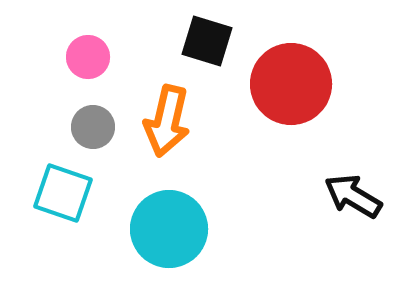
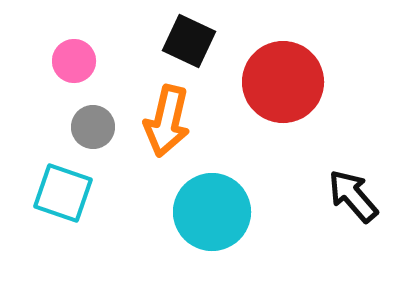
black square: moved 18 px left; rotated 8 degrees clockwise
pink circle: moved 14 px left, 4 px down
red circle: moved 8 px left, 2 px up
black arrow: rotated 18 degrees clockwise
cyan circle: moved 43 px right, 17 px up
